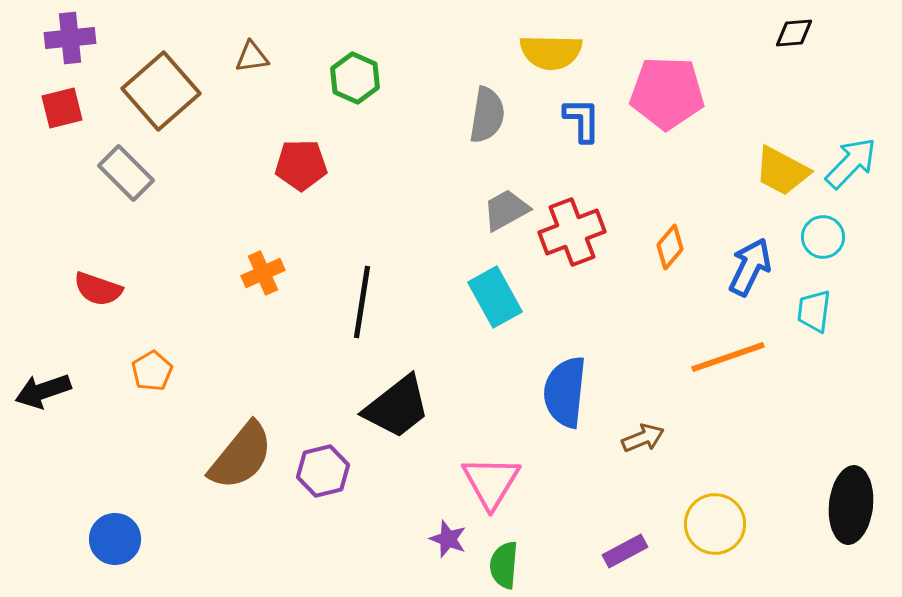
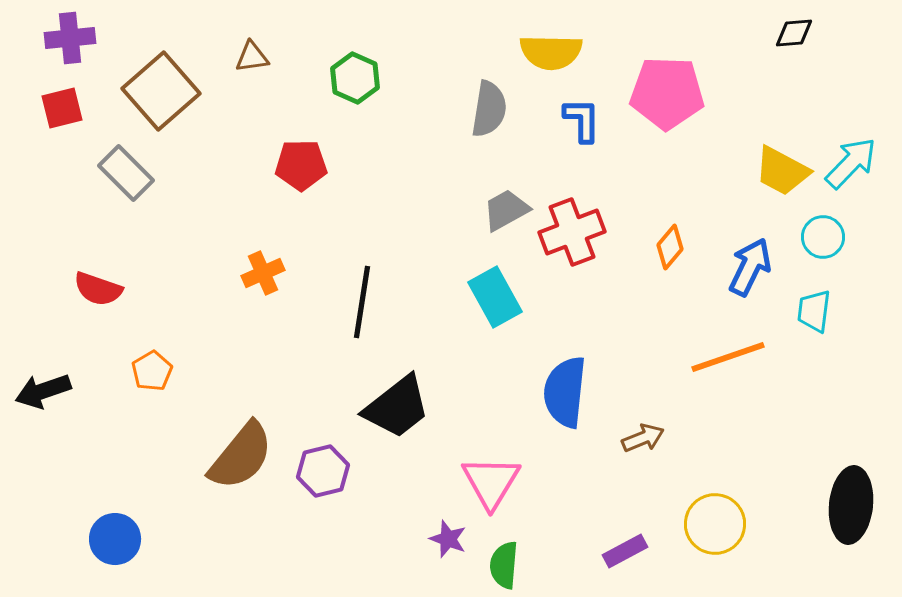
gray semicircle: moved 2 px right, 6 px up
